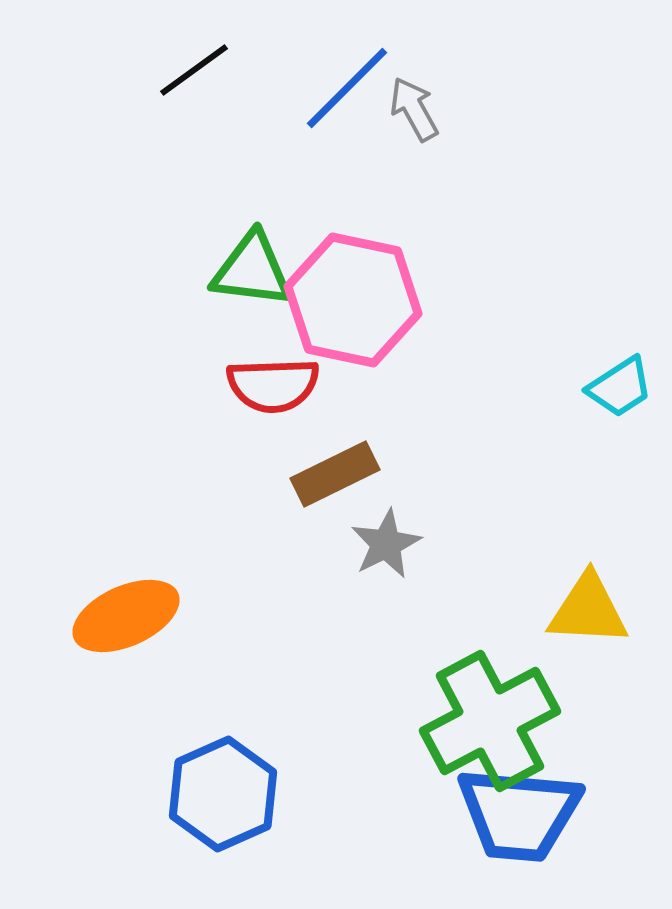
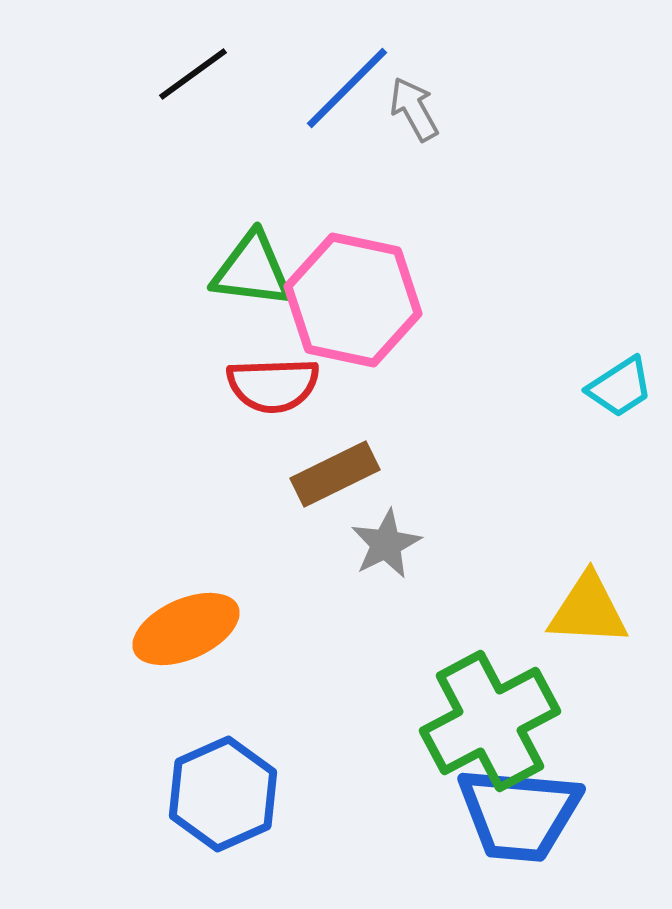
black line: moved 1 px left, 4 px down
orange ellipse: moved 60 px right, 13 px down
